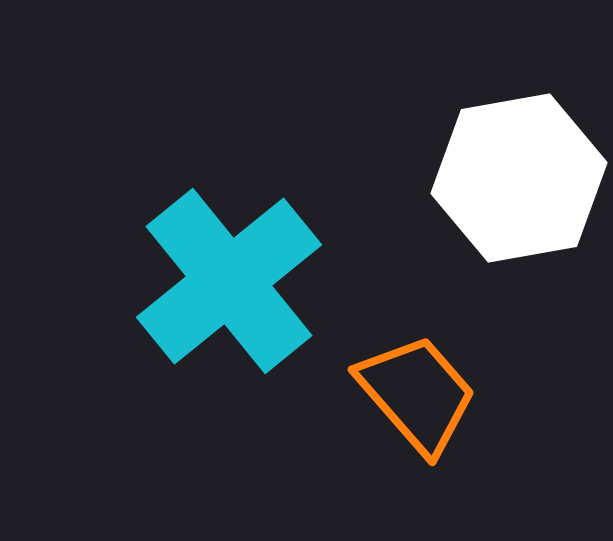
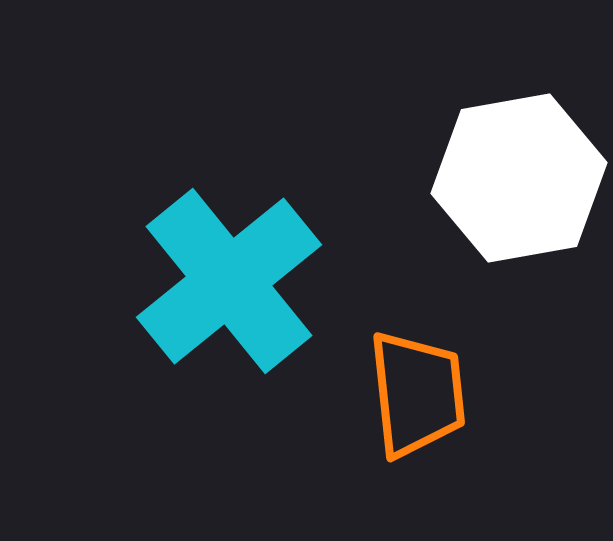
orange trapezoid: rotated 35 degrees clockwise
